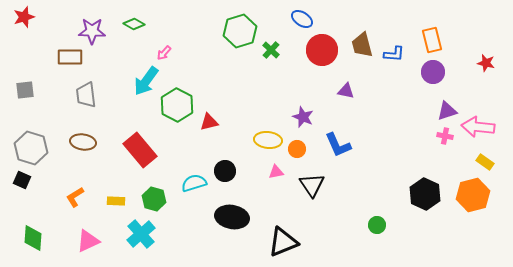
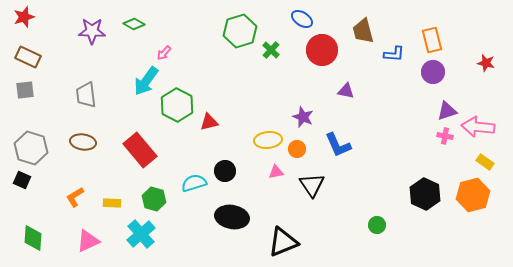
brown trapezoid at (362, 45): moved 1 px right, 14 px up
brown rectangle at (70, 57): moved 42 px left; rotated 25 degrees clockwise
yellow ellipse at (268, 140): rotated 12 degrees counterclockwise
yellow rectangle at (116, 201): moved 4 px left, 2 px down
